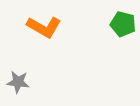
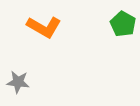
green pentagon: rotated 15 degrees clockwise
